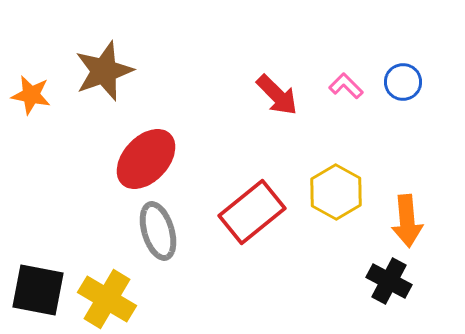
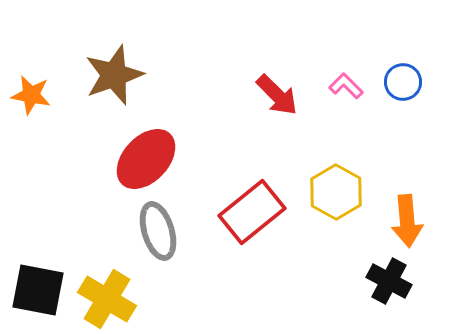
brown star: moved 10 px right, 4 px down
